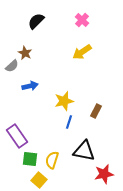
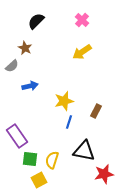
brown star: moved 5 px up
yellow square: rotated 21 degrees clockwise
